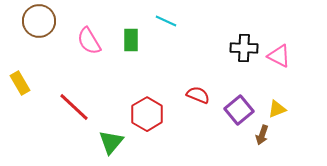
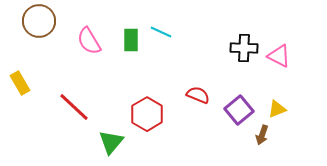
cyan line: moved 5 px left, 11 px down
